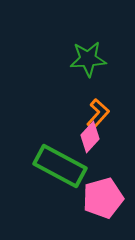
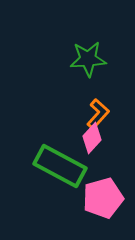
pink diamond: moved 2 px right, 1 px down
